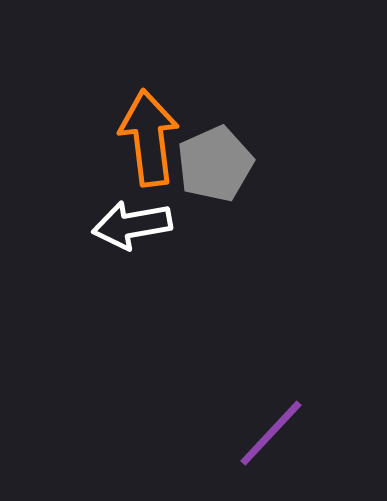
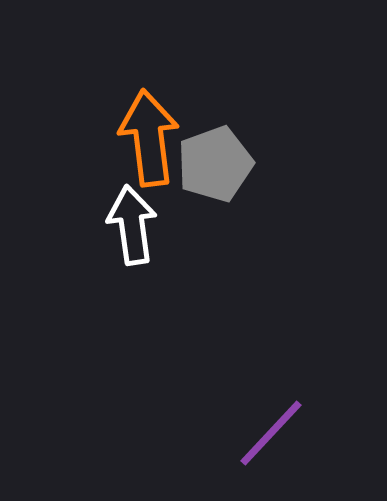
gray pentagon: rotated 4 degrees clockwise
white arrow: rotated 92 degrees clockwise
